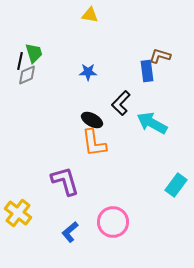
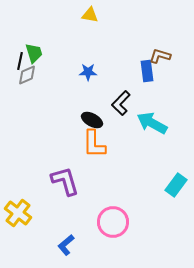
orange L-shape: moved 1 px down; rotated 8 degrees clockwise
blue L-shape: moved 4 px left, 13 px down
